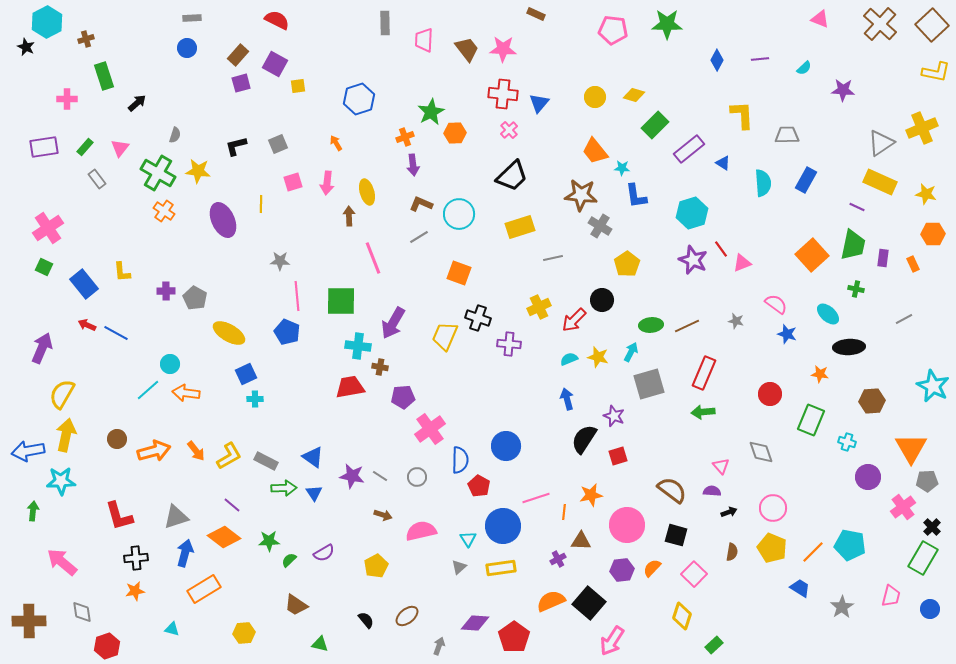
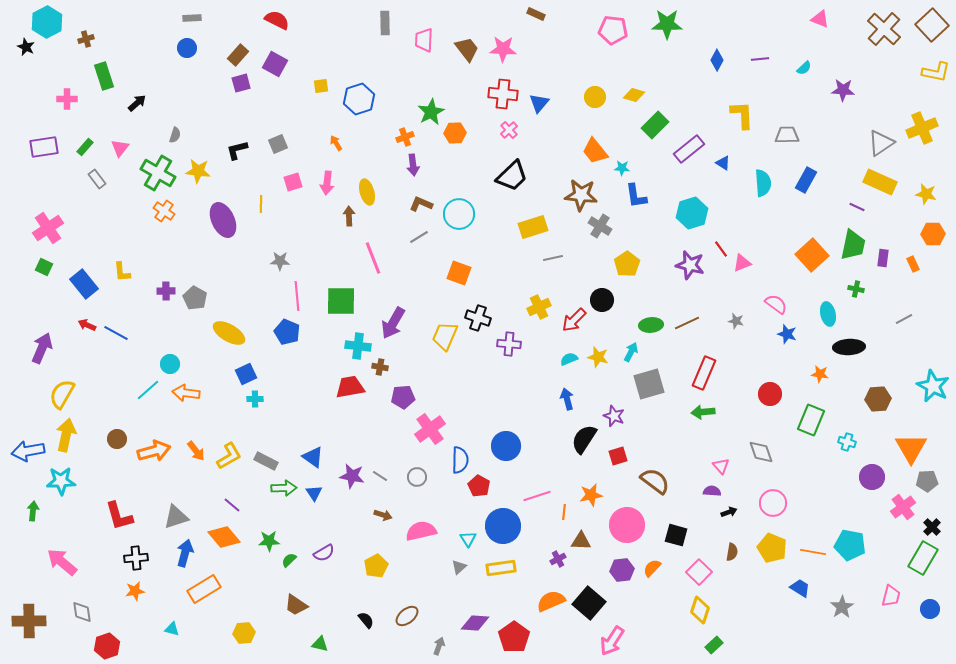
brown cross at (880, 24): moved 4 px right, 5 px down
yellow square at (298, 86): moved 23 px right
black L-shape at (236, 146): moved 1 px right, 4 px down
yellow rectangle at (520, 227): moved 13 px right
purple star at (693, 260): moved 3 px left, 5 px down; rotated 8 degrees counterclockwise
cyan ellipse at (828, 314): rotated 35 degrees clockwise
brown line at (687, 326): moved 3 px up
brown hexagon at (872, 401): moved 6 px right, 2 px up
purple circle at (868, 477): moved 4 px right
brown semicircle at (672, 490): moved 17 px left, 9 px up
pink line at (536, 498): moved 1 px right, 2 px up
pink circle at (773, 508): moved 5 px up
orange diamond at (224, 537): rotated 12 degrees clockwise
orange line at (813, 552): rotated 55 degrees clockwise
pink square at (694, 574): moved 5 px right, 2 px up
yellow diamond at (682, 616): moved 18 px right, 6 px up
